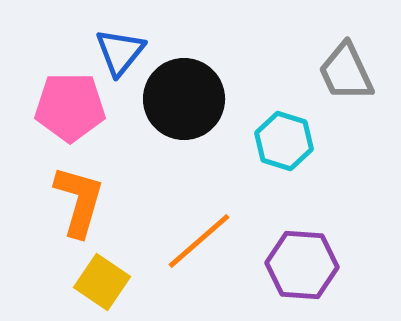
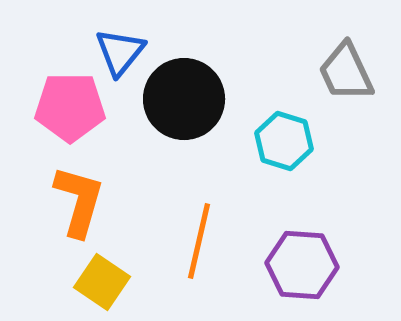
orange line: rotated 36 degrees counterclockwise
